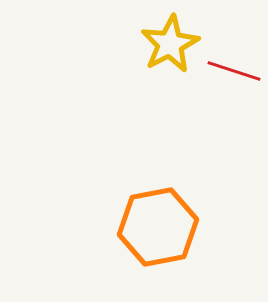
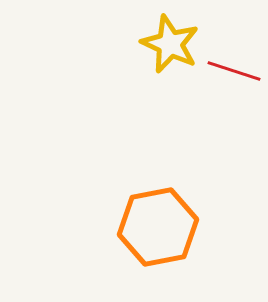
yellow star: rotated 20 degrees counterclockwise
